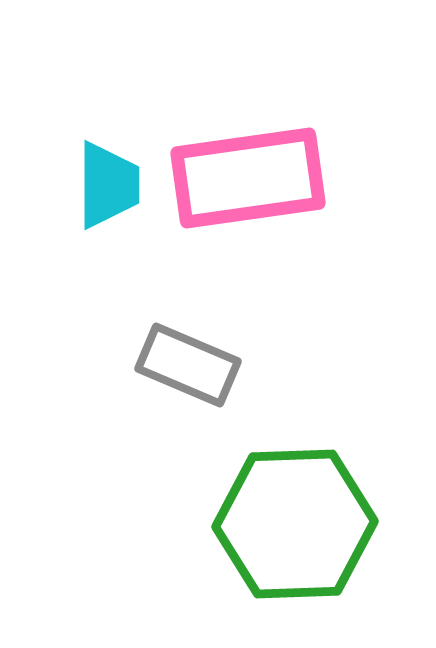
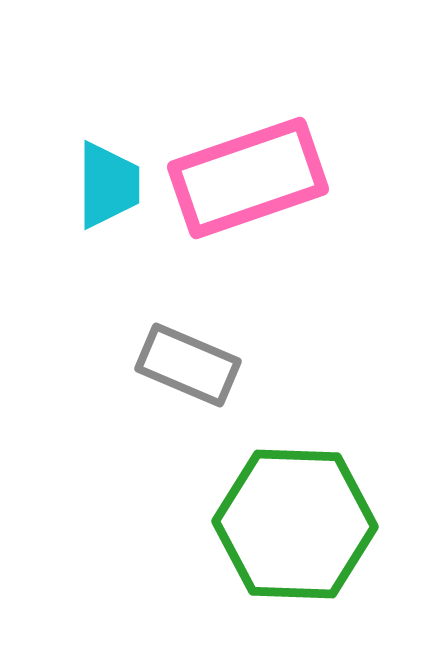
pink rectangle: rotated 11 degrees counterclockwise
green hexagon: rotated 4 degrees clockwise
